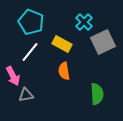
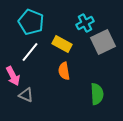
cyan cross: moved 1 px right, 1 px down; rotated 18 degrees clockwise
gray triangle: rotated 35 degrees clockwise
